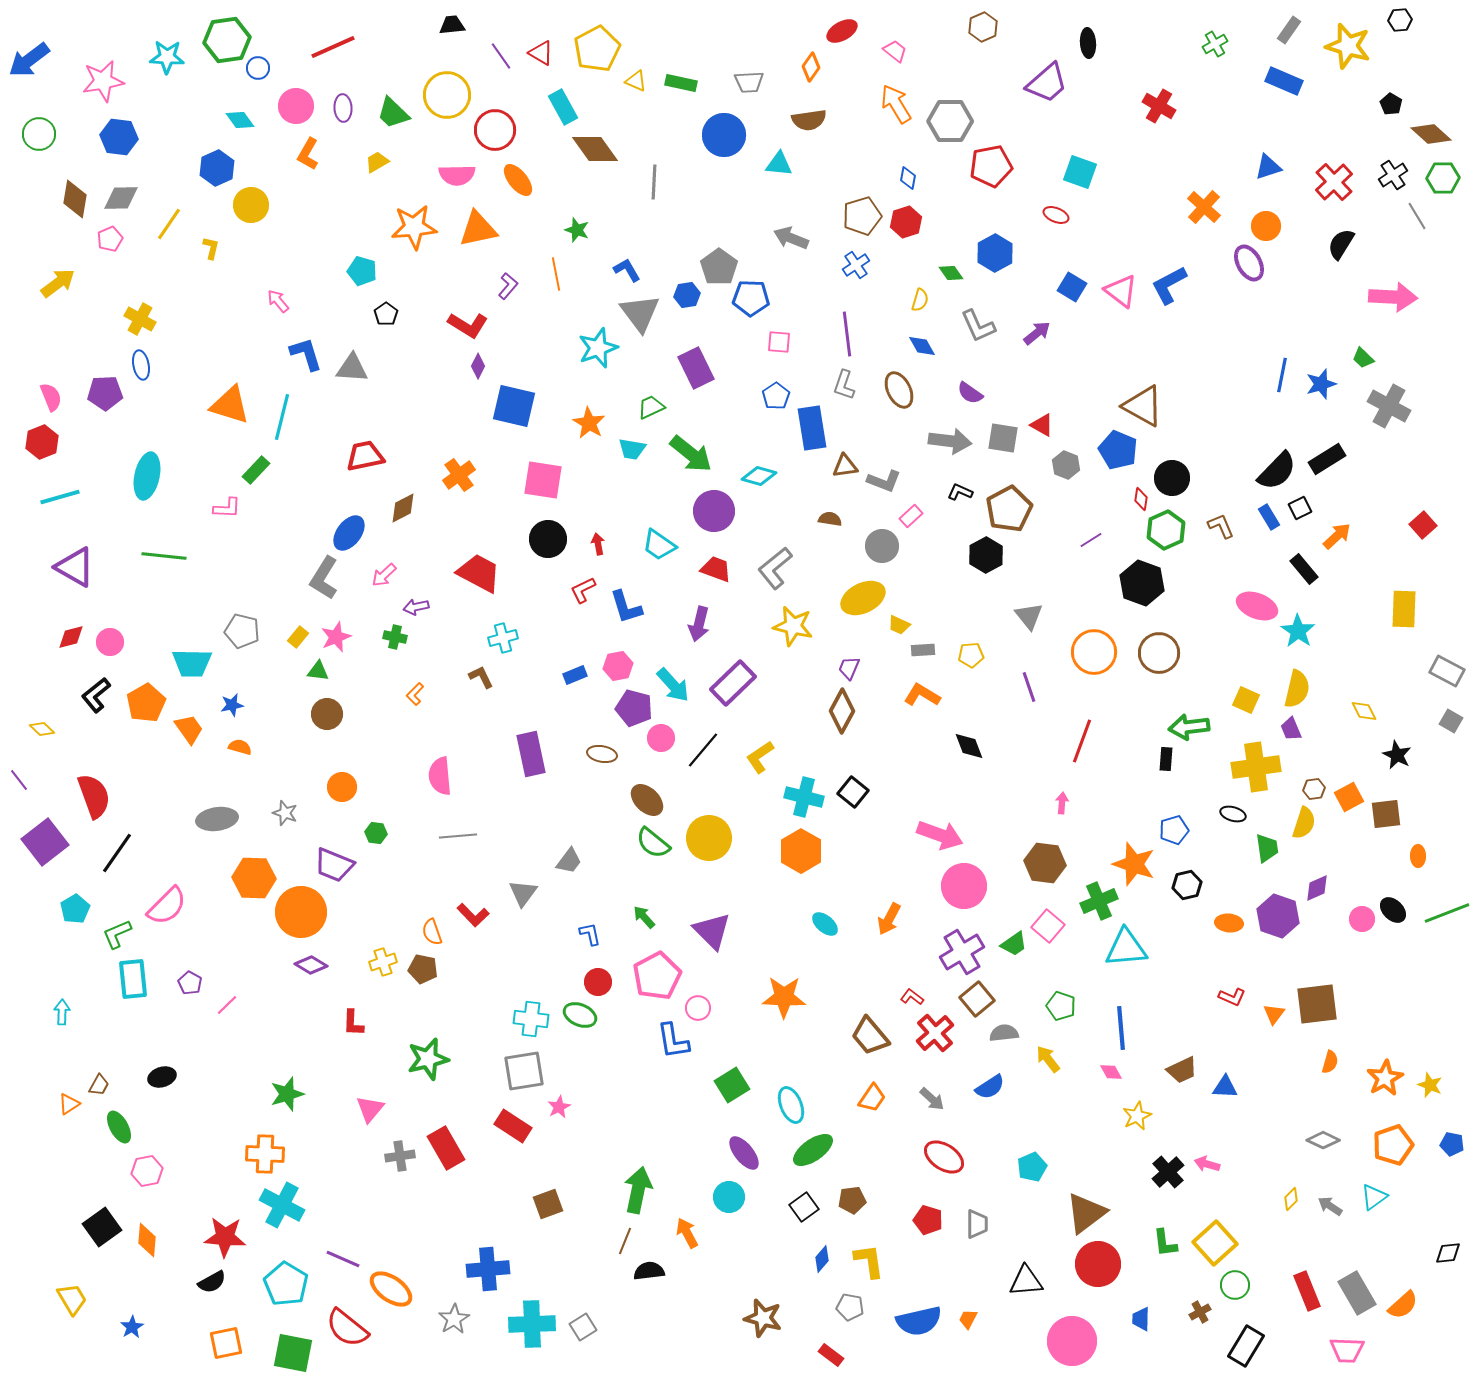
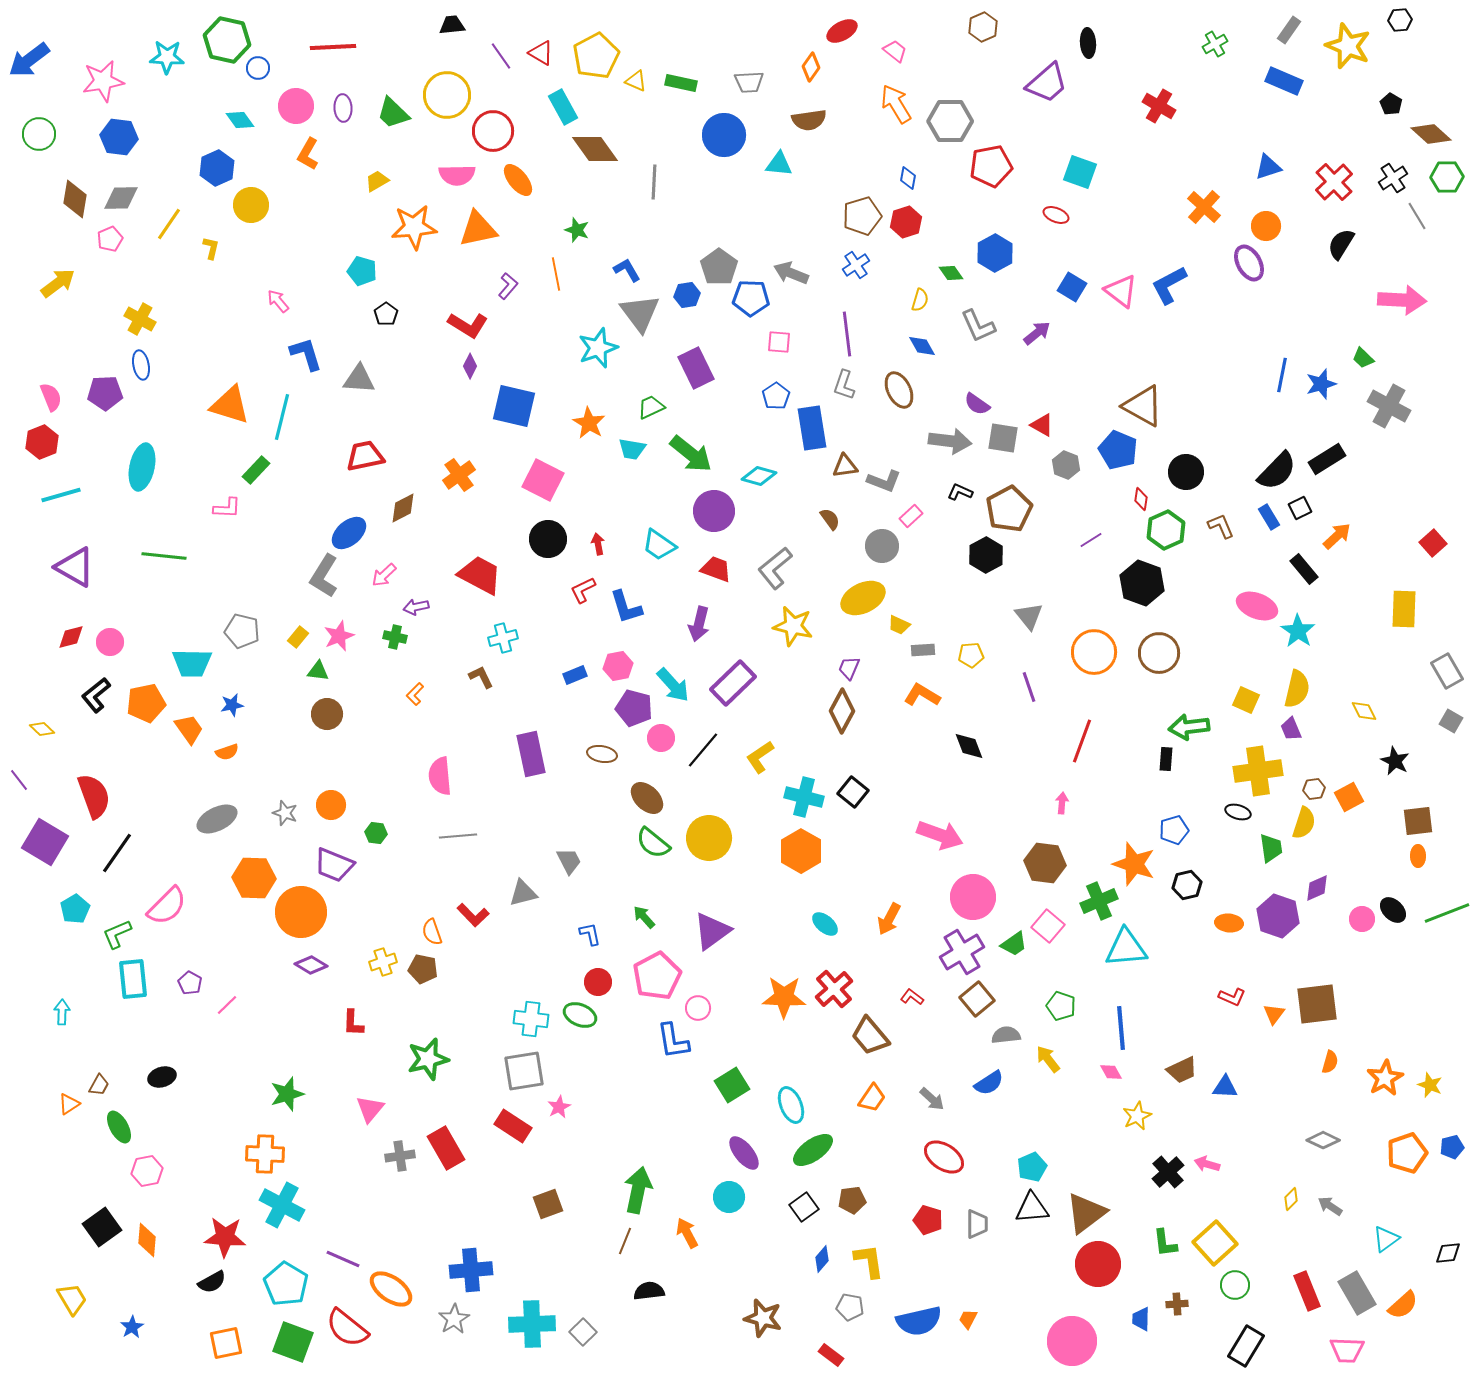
green hexagon at (227, 40): rotated 21 degrees clockwise
yellow star at (1348, 46): rotated 6 degrees clockwise
red line at (333, 47): rotated 21 degrees clockwise
yellow pentagon at (597, 49): moved 1 px left, 7 px down
red circle at (495, 130): moved 2 px left, 1 px down
yellow trapezoid at (377, 162): moved 19 px down
black cross at (1393, 175): moved 3 px down
green hexagon at (1443, 178): moved 4 px right, 1 px up
gray arrow at (791, 238): moved 35 px down
pink arrow at (1393, 297): moved 9 px right, 3 px down
purple diamond at (478, 366): moved 8 px left
gray triangle at (352, 368): moved 7 px right, 11 px down
purple semicircle at (970, 393): moved 7 px right, 11 px down
cyan ellipse at (147, 476): moved 5 px left, 9 px up
black circle at (1172, 478): moved 14 px right, 6 px up
pink square at (543, 480): rotated 18 degrees clockwise
cyan line at (60, 497): moved 1 px right, 2 px up
brown semicircle at (830, 519): rotated 45 degrees clockwise
red square at (1423, 525): moved 10 px right, 18 px down
blue ellipse at (349, 533): rotated 12 degrees clockwise
red trapezoid at (479, 573): moved 1 px right, 2 px down
gray L-shape at (324, 578): moved 2 px up
pink star at (336, 637): moved 3 px right, 1 px up
gray rectangle at (1447, 671): rotated 32 degrees clockwise
orange pentagon at (146, 703): rotated 18 degrees clockwise
orange semicircle at (240, 747): moved 13 px left, 5 px down; rotated 145 degrees clockwise
black star at (1397, 755): moved 2 px left, 6 px down
yellow cross at (1256, 767): moved 2 px right, 4 px down
orange circle at (342, 787): moved 11 px left, 18 px down
brown ellipse at (647, 800): moved 2 px up
black ellipse at (1233, 814): moved 5 px right, 2 px up
brown square at (1386, 814): moved 32 px right, 7 px down
gray ellipse at (217, 819): rotated 18 degrees counterclockwise
purple square at (45, 842): rotated 21 degrees counterclockwise
green trapezoid at (1267, 848): moved 4 px right
gray trapezoid at (569, 861): rotated 64 degrees counterclockwise
pink circle at (964, 886): moved 9 px right, 11 px down
gray triangle at (523, 893): rotated 40 degrees clockwise
purple triangle at (712, 931): rotated 39 degrees clockwise
red cross at (935, 1033): moved 101 px left, 44 px up
gray semicircle at (1004, 1033): moved 2 px right, 2 px down
blue semicircle at (990, 1087): moved 1 px left, 4 px up
blue pentagon at (1452, 1144): moved 3 px down; rotated 25 degrees counterclockwise
orange pentagon at (1393, 1145): moved 14 px right, 8 px down
cyan triangle at (1374, 1197): moved 12 px right, 42 px down
blue cross at (488, 1269): moved 17 px left, 1 px down
black semicircle at (649, 1271): moved 20 px down
black triangle at (1026, 1281): moved 6 px right, 73 px up
brown cross at (1200, 1312): moved 23 px left, 8 px up; rotated 25 degrees clockwise
gray square at (583, 1327): moved 5 px down; rotated 12 degrees counterclockwise
green square at (293, 1353): moved 11 px up; rotated 9 degrees clockwise
